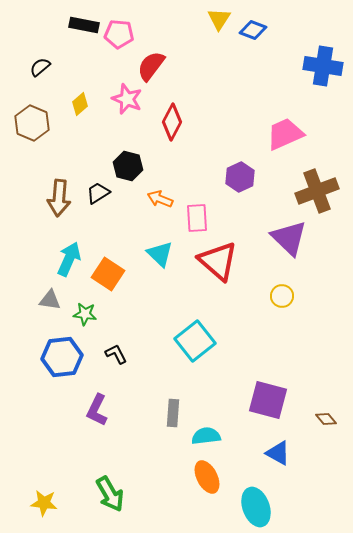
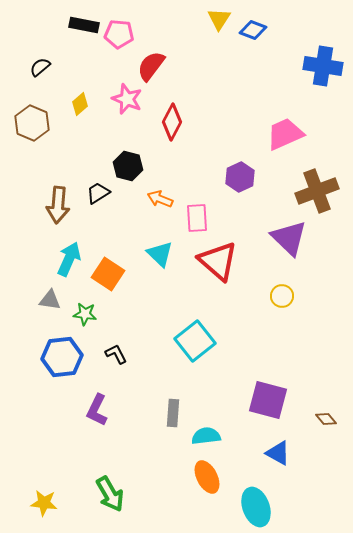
brown arrow: moved 1 px left, 7 px down
